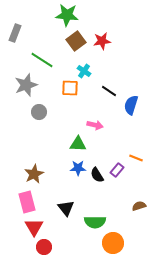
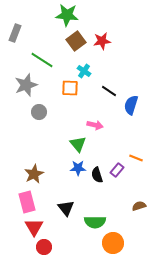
green triangle: rotated 48 degrees clockwise
black semicircle: rotated 14 degrees clockwise
